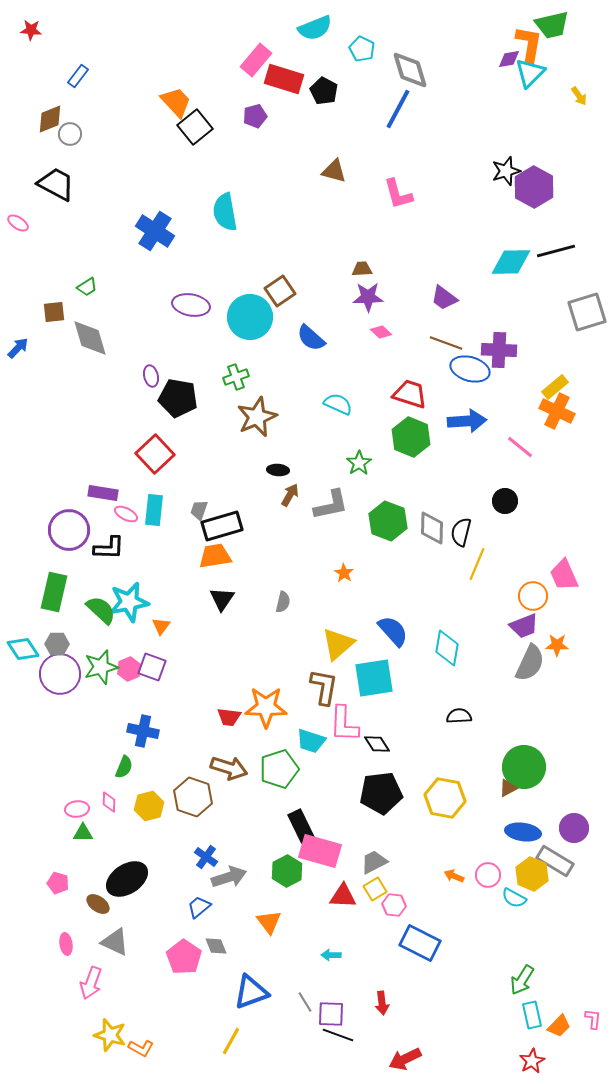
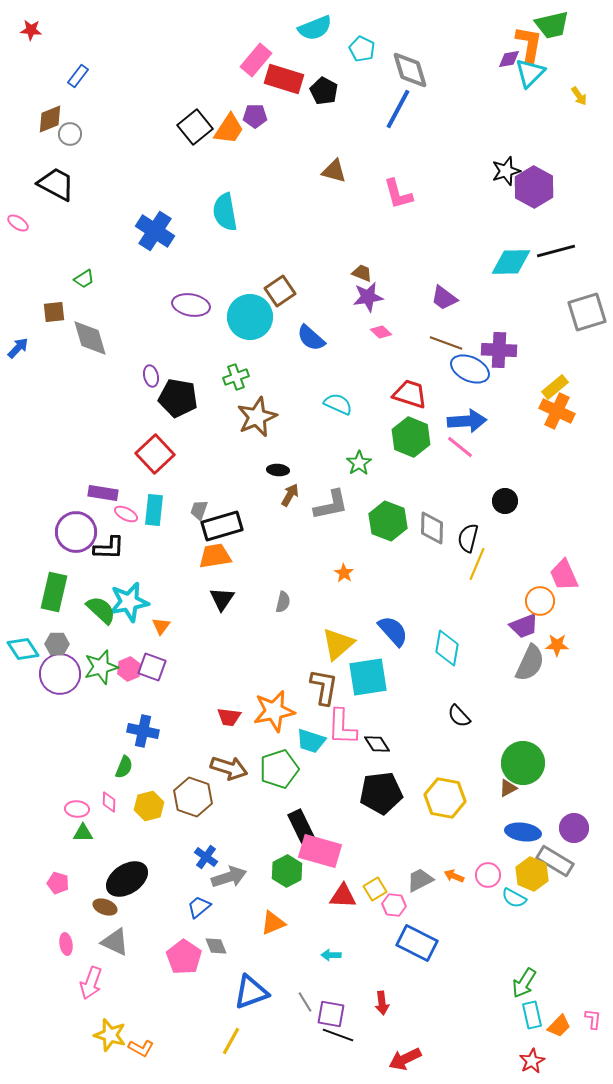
orange trapezoid at (176, 102): moved 53 px right, 27 px down; rotated 76 degrees clockwise
purple pentagon at (255, 116): rotated 15 degrees clockwise
brown trapezoid at (362, 269): moved 4 px down; rotated 25 degrees clockwise
green trapezoid at (87, 287): moved 3 px left, 8 px up
purple star at (368, 297): rotated 8 degrees counterclockwise
blue ellipse at (470, 369): rotated 9 degrees clockwise
pink line at (520, 447): moved 60 px left
purple circle at (69, 530): moved 7 px right, 2 px down
black semicircle at (461, 532): moved 7 px right, 6 px down
orange circle at (533, 596): moved 7 px right, 5 px down
cyan square at (374, 678): moved 6 px left, 1 px up
orange star at (266, 707): moved 8 px right, 4 px down; rotated 12 degrees counterclockwise
black semicircle at (459, 716): rotated 130 degrees counterclockwise
pink L-shape at (344, 724): moved 2 px left, 3 px down
green circle at (524, 767): moved 1 px left, 4 px up
pink ellipse at (77, 809): rotated 10 degrees clockwise
gray trapezoid at (374, 862): moved 46 px right, 18 px down
brown ellipse at (98, 904): moved 7 px right, 3 px down; rotated 15 degrees counterclockwise
orange triangle at (269, 922): moved 4 px right, 1 px down; rotated 44 degrees clockwise
blue rectangle at (420, 943): moved 3 px left
green arrow at (522, 980): moved 2 px right, 3 px down
purple square at (331, 1014): rotated 8 degrees clockwise
